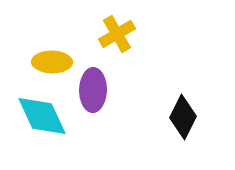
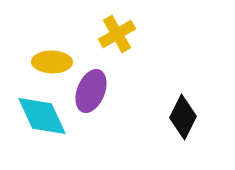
purple ellipse: moved 2 px left, 1 px down; rotated 21 degrees clockwise
